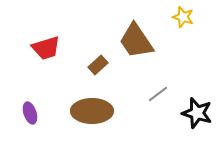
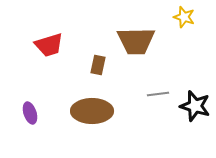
yellow star: moved 1 px right
brown trapezoid: rotated 57 degrees counterclockwise
red trapezoid: moved 3 px right, 3 px up
brown rectangle: rotated 36 degrees counterclockwise
gray line: rotated 30 degrees clockwise
black star: moved 2 px left, 7 px up
